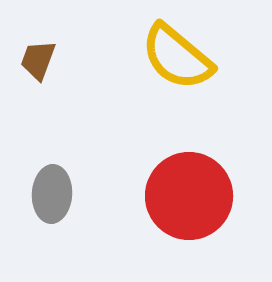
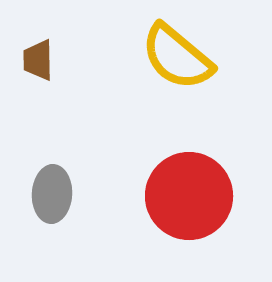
brown trapezoid: rotated 21 degrees counterclockwise
